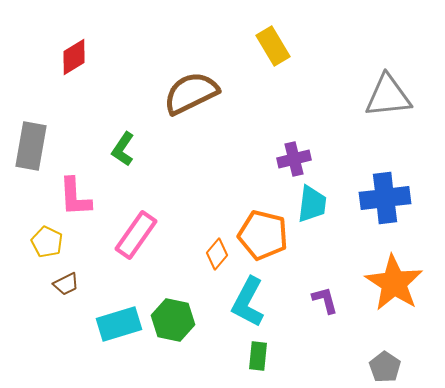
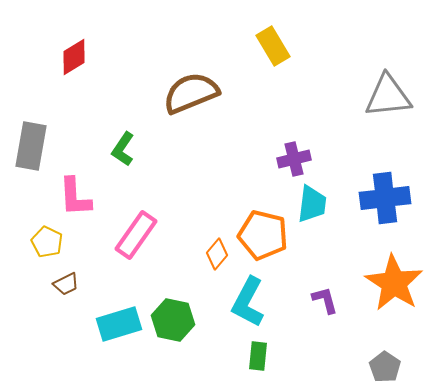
brown semicircle: rotated 4 degrees clockwise
